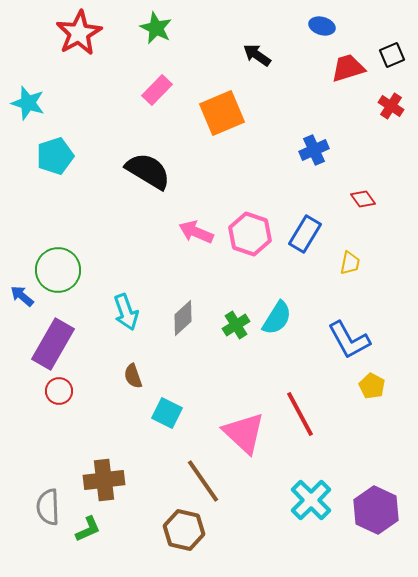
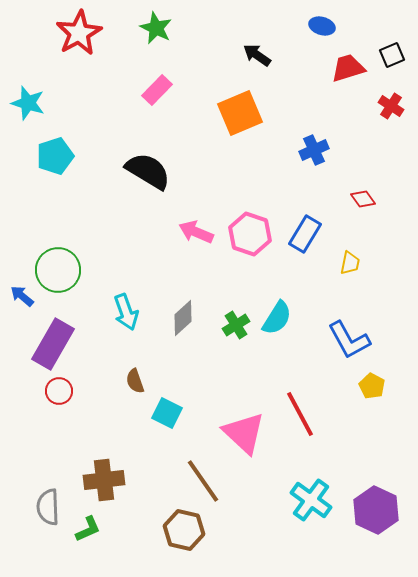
orange square: moved 18 px right
brown semicircle: moved 2 px right, 5 px down
cyan cross: rotated 9 degrees counterclockwise
